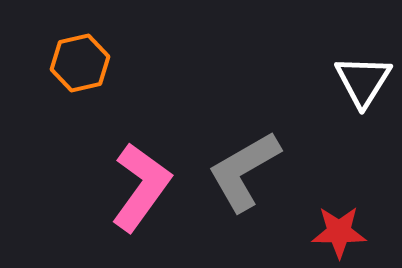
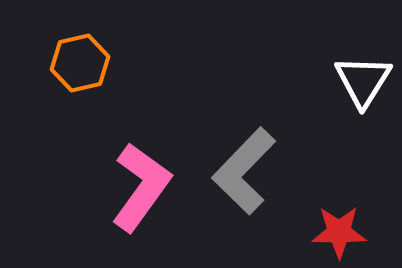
gray L-shape: rotated 16 degrees counterclockwise
